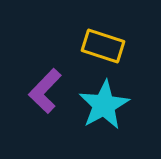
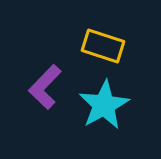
purple L-shape: moved 4 px up
